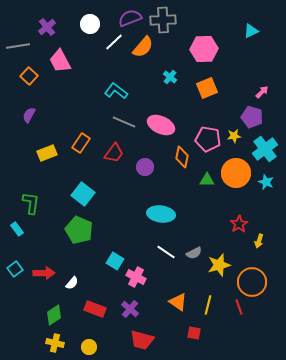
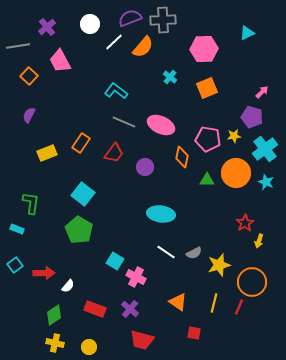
cyan triangle at (251, 31): moved 4 px left, 2 px down
red star at (239, 224): moved 6 px right, 1 px up
cyan rectangle at (17, 229): rotated 32 degrees counterclockwise
green pentagon at (79, 230): rotated 8 degrees clockwise
cyan square at (15, 269): moved 4 px up
white semicircle at (72, 283): moved 4 px left, 3 px down
yellow line at (208, 305): moved 6 px right, 2 px up
red line at (239, 307): rotated 42 degrees clockwise
